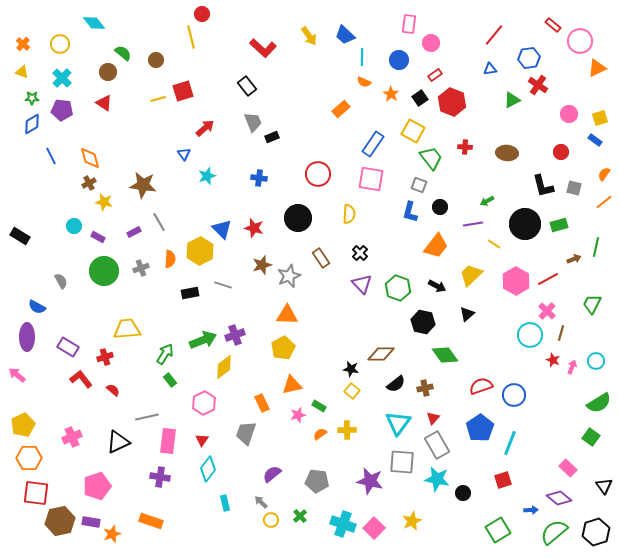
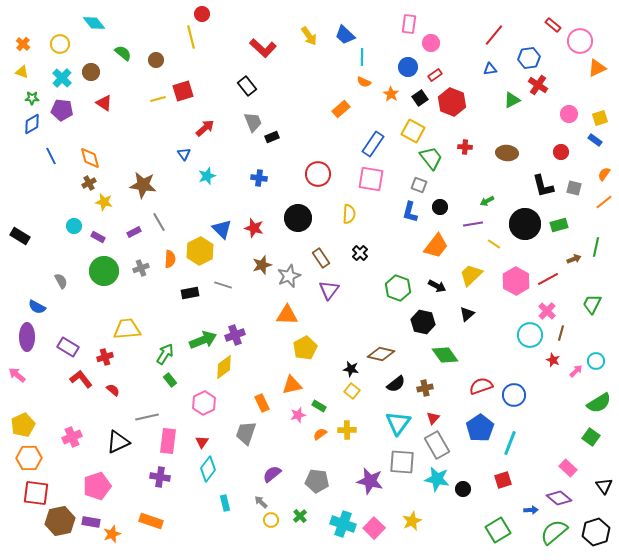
blue circle at (399, 60): moved 9 px right, 7 px down
brown circle at (108, 72): moved 17 px left
purple triangle at (362, 284): moved 33 px left, 6 px down; rotated 20 degrees clockwise
yellow pentagon at (283, 348): moved 22 px right
brown diamond at (381, 354): rotated 12 degrees clockwise
pink arrow at (572, 367): moved 4 px right, 4 px down; rotated 24 degrees clockwise
red triangle at (202, 440): moved 2 px down
black circle at (463, 493): moved 4 px up
